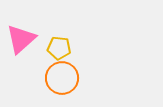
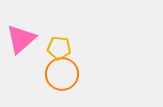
orange circle: moved 4 px up
